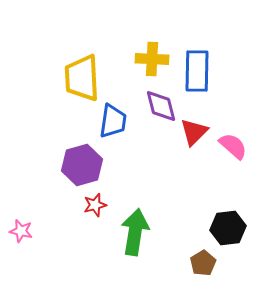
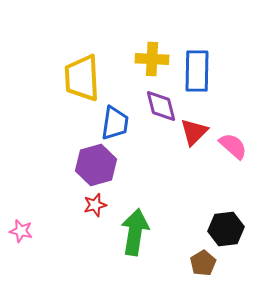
blue trapezoid: moved 2 px right, 2 px down
purple hexagon: moved 14 px right
black hexagon: moved 2 px left, 1 px down
